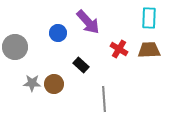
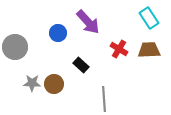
cyan rectangle: rotated 35 degrees counterclockwise
